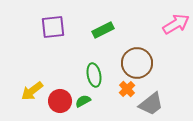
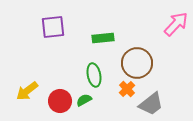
pink arrow: rotated 16 degrees counterclockwise
green rectangle: moved 8 px down; rotated 20 degrees clockwise
yellow arrow: moved 5 px left
green semicircle: moved 1 px right, 1 px up
